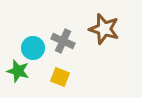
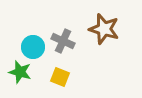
cyan circle: moved 1 px up
green star: moved 2 px right, 1 px down
